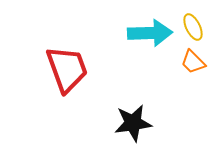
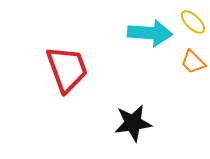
yellow ellipse: moved 5 px up; rotated 20 degrees counterclockwise
cyan arrow: rotated 6 degrees clockwise
